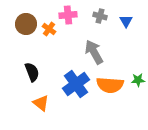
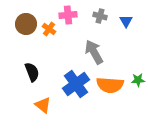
orange triangle: moved 2 px right, 2 px down
